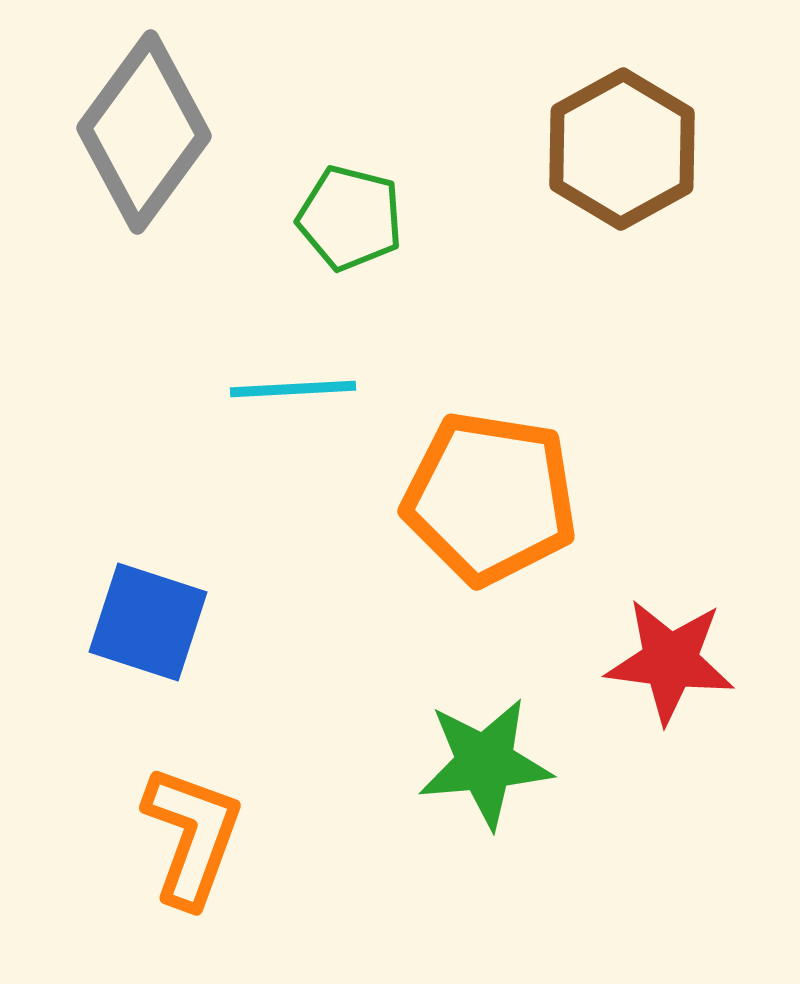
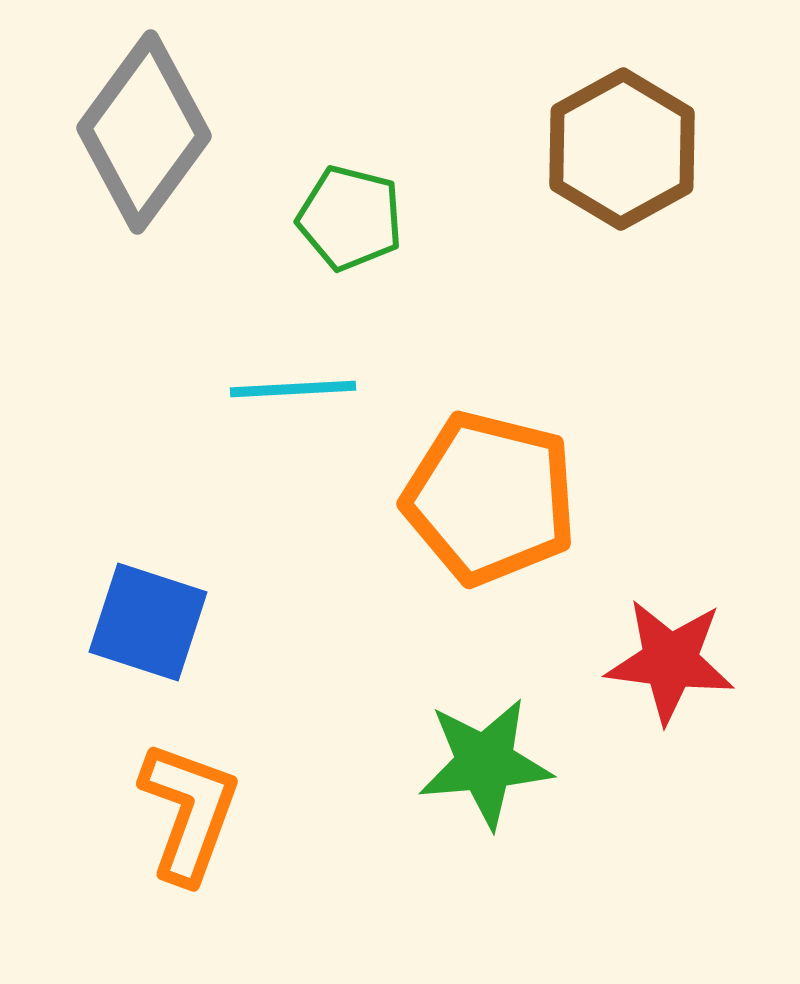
orange pentagon: rotated 5 degrees clockwise
orange L-shape: moved 3 px left, 24 px up
